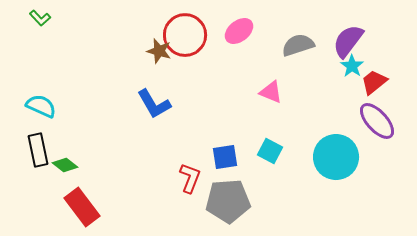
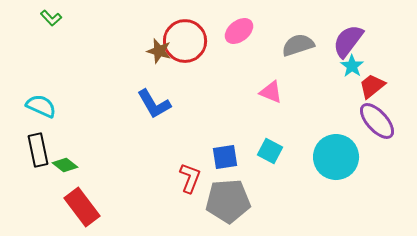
green L-shape: moved 11 px right
red circle: moved 6 px down
red trapezoid: moved 2 px left, 4 px down
